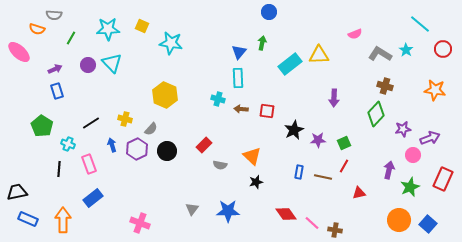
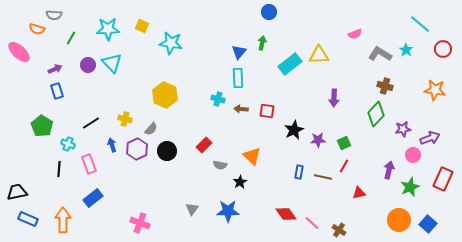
black star at (256, 182): moved 16 px left; rotated 16 degrees counterclockwise
brown cross at (335, 230): moved 4 px right; rotated 24 degrees clockwise
